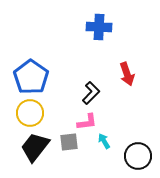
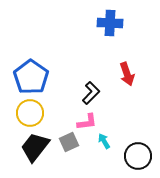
blue cross: moved 11 px right, 4 px up
gray square: rotated 18 degrees counterclockwise
